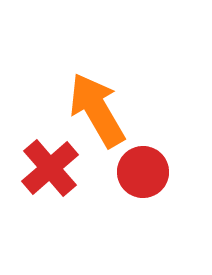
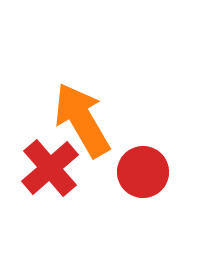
orange arrow: moved 15 px left, 10 px down
